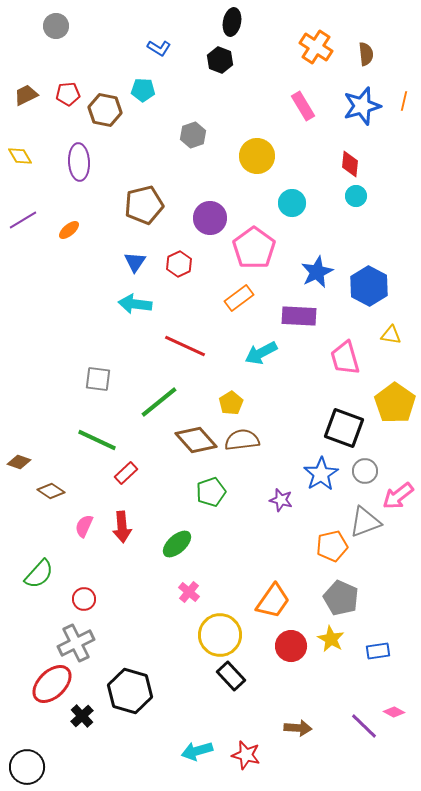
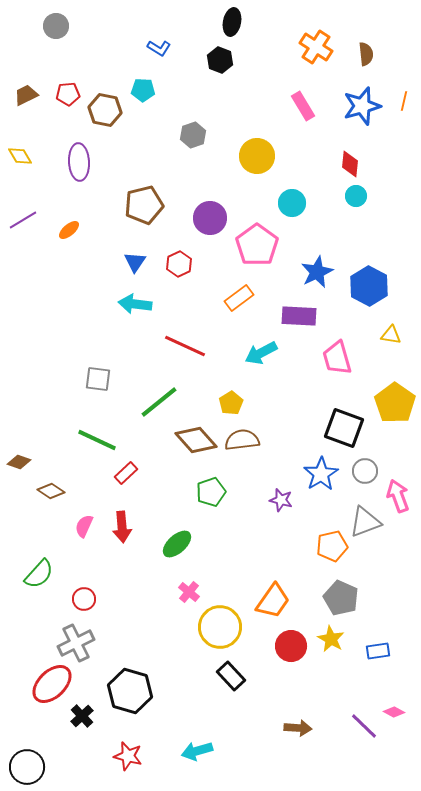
pink pentagon at (254, 248): moved 3 px right, 3 px up
pink trapezoid at (345, 358): moved 8 px left
pink arrow at (398, 496): rotated 108 degrees clockwise
yellow circle at (220, 635): moved 8 px up
red star at (246, 755): moved 118 px left, 1 px down
